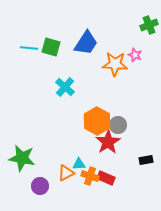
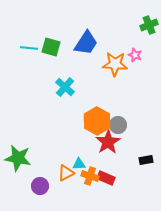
green star: moved 4 px left
